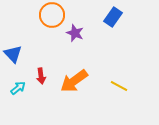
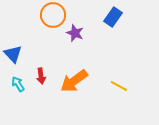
orange circle: moved 1 px right
cyan arrow: moved 4 px up; rotated 84 degrees counterclockwise
